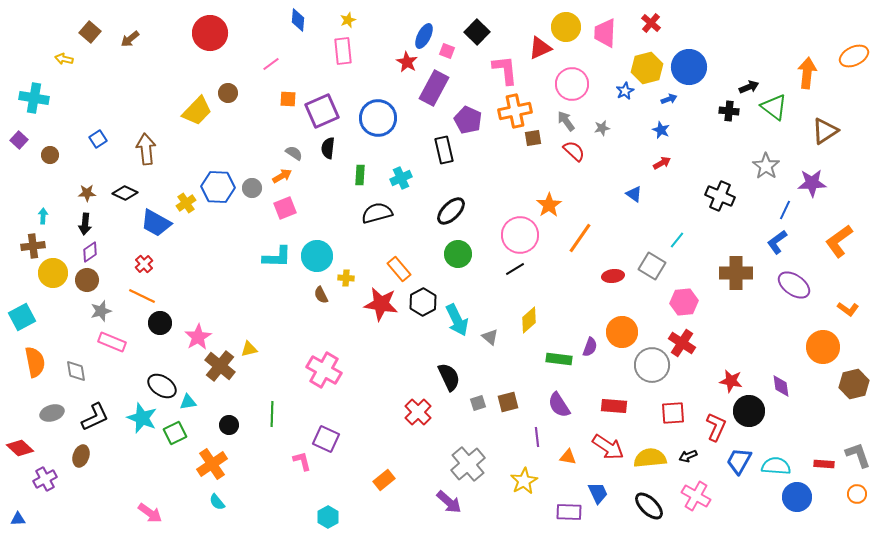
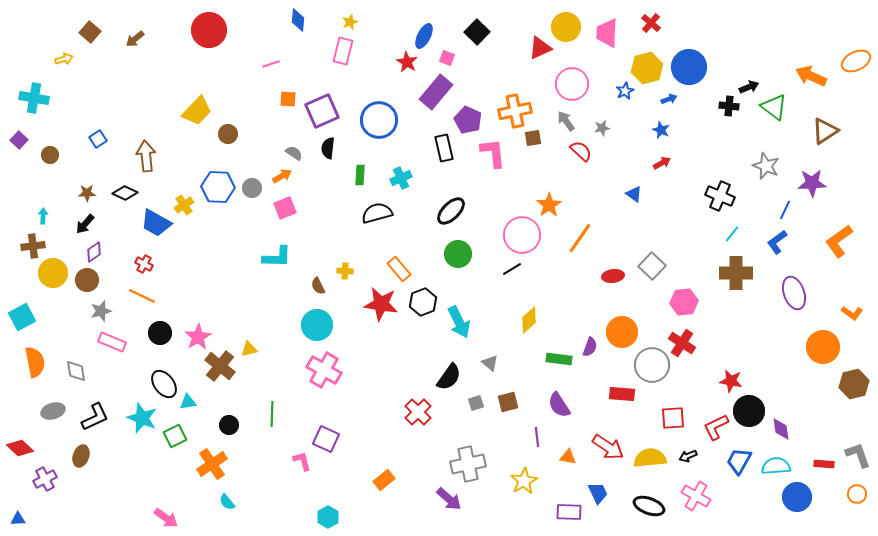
yellow star at (348, 20): moved 2 px right, 2 px down
red circle at (210, 33): moved 1 px left, 3 px up
pink trapezoid at (605, 33): moved 2 px right
brown arrow at (130, 39): moved 5 px right
pink rectangle at (343, 51): rotated 20 degrees clockwise
pink square at (447, 51): moved 7 px down
orange ellipse at (854, 56): moved 2 px right, 5 px down
yellow arrow at (64, 59): rotated 150 degrees clockwise
pink line at (271, 64): rotated 18 degrees clockwise
pink L-shape at (505, 70): moved 12 px left, 83 px down
orange arrow at (807, 73): moved 4 px right, 3 px down; rotated 72 degrees counterclockwise
purple rectangle at (434, 88): moved 2 px right, 4 px down; rotated 12 degrees clockwise
brown circle at (228, 93): moved 41 px down
black cross at (729, 111): moved 5 px up
blue circle at (378, 118): moved 1 px right, 2 px down
brown arrow at (146, 149): moved 7 px down
black rectangle at (444, 150): moved 2 px up
red semicircle at (574, 151): moved 7 px right
gray star at (766, 166): rotated 12 degrees counterclockwise
yellow cross at (186, 203): moved 2 px left, 2 px down
black arrow at (85, 224): rotated 35 degrees clockwise
pink circle at (520, 235): moved 2 px right
cyan line at (677, 240): moved 55 px right, 6 px up
purple diamond at (90, 252): moved 4 px right
cyan circle at (317, 256): moved 69 px down
red cross at (144, 264): rotated 18 degrees counterclockwise
gray square at (652, 266): rotated 12 degrees clockwise
black line at (515, 269): moved 3 px left
yellow cross at (346, 278): moved 1 px left, 7 px up
purple ellipse at (794, 285): moved 8 px down; rotated 36 degrees clockwise
brown semicircle at (321, 295): moved 3 px left, 9 px up
black hexagon at (423, 302): rotated 8 degrees clockwise
orange L-shape at (848, 309): moved 4 px right, 4 px down
cyan arrow at (457, 320): moved 2 px right, 2 px down
black circle at (160, 323): moved 10 px down
gray triangle at (490, 337): moved 26 px down
black semicircle at (449, 377): rotated 60 degrees clockwise
black ellipse at (162, 386): moved 2 px right, 2 px up; rotated 20 degrees clockwise
purple diamond at (781, 386): moved 43 px down
gray square at (478, 403): moved 2 px left
red rectangle at (614, 406): moved 8 px right, 12 px up
gray ellipse at (52, 413): moved 1 px right, 2 px up
red square at (673, 413): moved 5 px down
red L-shape at (716, 427): rotated 140 degrees counterclockwise
green square at (175, 433): moved 3 px down
gray cross at (468, 464): rotated 28 degrees clockwise
cyan semicircle at (776, 466): rotated 8 degrees counterclockwise
cyan semicircle at (217, 502): moved 10 px right
purple arrow at (449, 502): moved 3 px up
black ellipse at (649, 506): rotated 24 degrees counterclockwise
pink arrow at (150, 513): moved 16 px right, 5 px down
